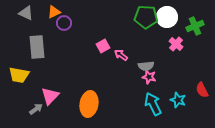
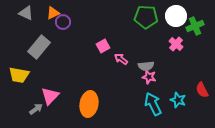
orange triangle: moved 1 px left, 1 px down
white circle: moved 9 px right, 1 px up
purple circle: moved 1 px left, 1 px up
gray rectangle: moved 2 px right; rotated 45 degrees clockwise
pink arrow: moved 4 px down
